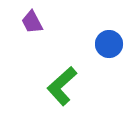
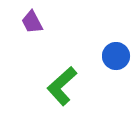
blue circle: moved 7 px right, 12 px down
